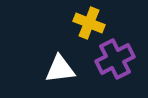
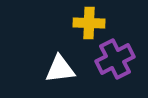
yellow cross: rotated 20 degrees counterclockwise
